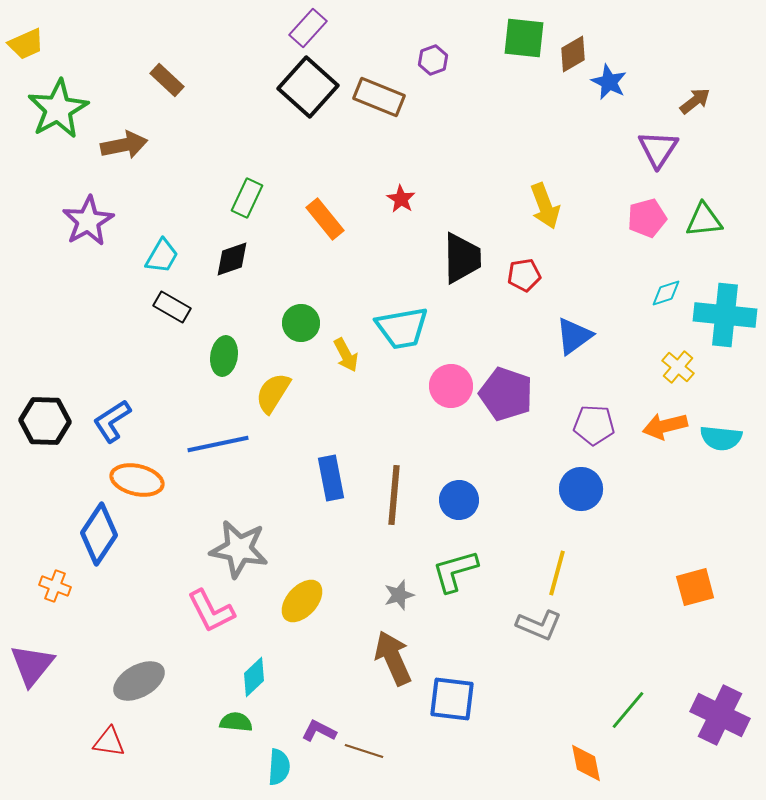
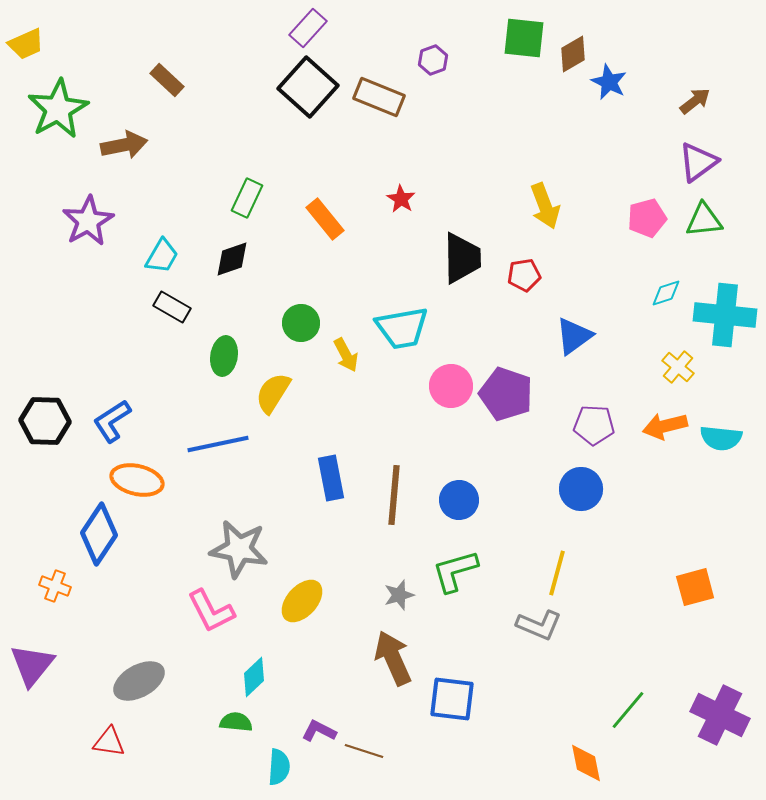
purple triangle at (658, 149): moved 40 px right, 13 px down; rotated 21 degrees clockwise
